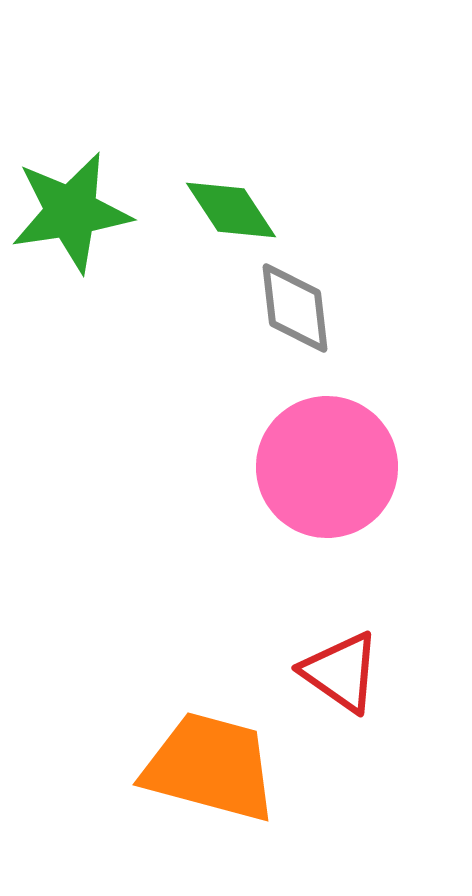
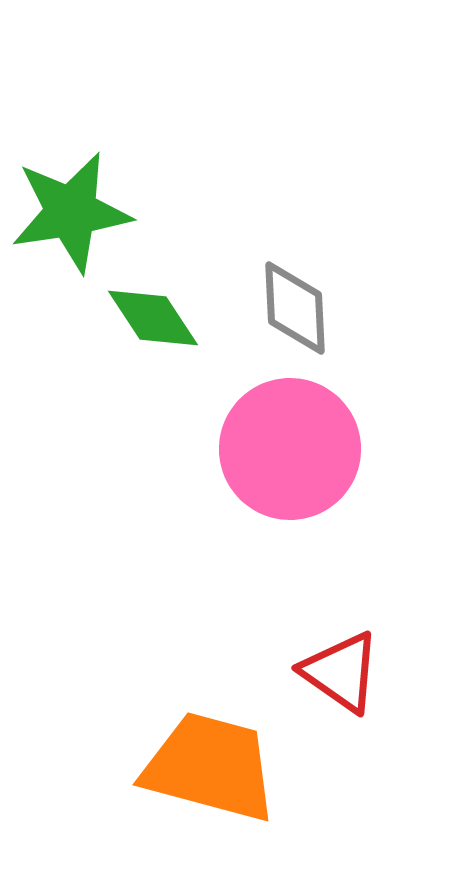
green diamond: moved 78 px left, 108 px down
gray diamond: rotated 4 degrees clockwise
pink circle: moved 37 px left, 18 px up
